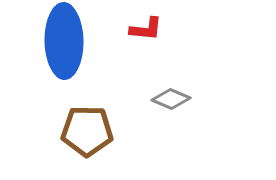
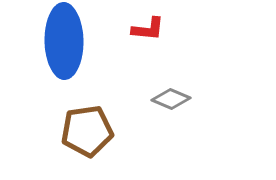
red L-shape: moved 2 px right
brown pentagon: rotated 9 degrees counterclockwise
